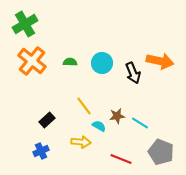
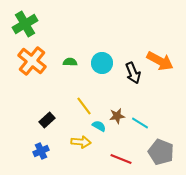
orange arrow: rotated 16 degrees clockwise
